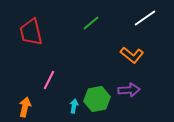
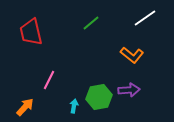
green hexagon: moved 2 px right, 2 px up
orange arrow: rotated 30 degrees clockwise
